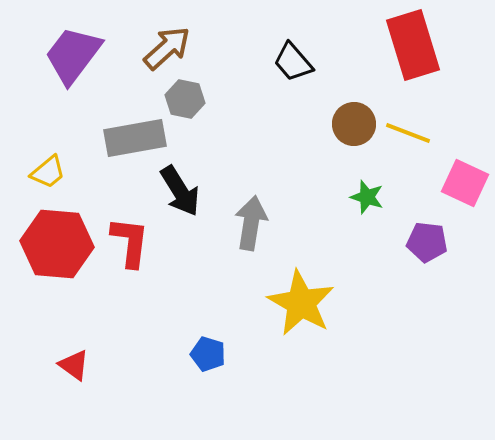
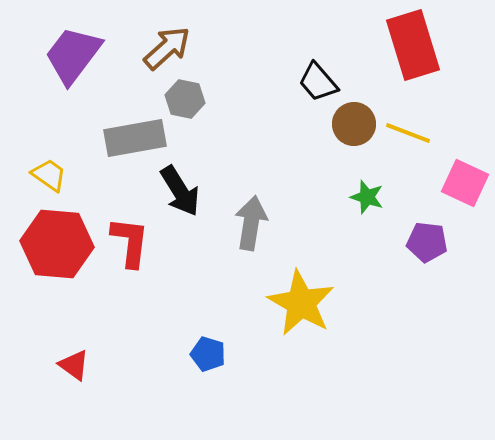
black trapezoid: moved 25 px right, 20 px down
yellow trapezoid: moved 1 px right, 3 px down; rotated 105 degrees counterclockwise
